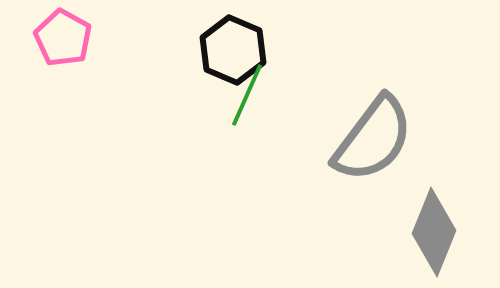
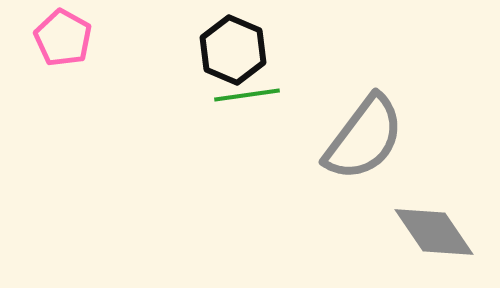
green line: rotated 58 degrees clockwise
gray semicircle: moved 9 px left, 1 px up
gray diamond: rotated 56 degrees counterclockwise
